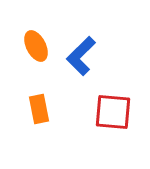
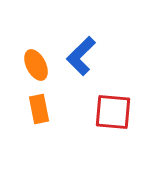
orange ellipse: moved 19 px down
